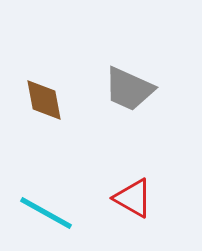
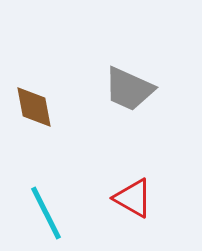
brown diamond: moved 10 px left, 7 px down
cyan line: rotated 34 degrees clockwise
